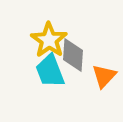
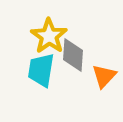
yellow star: moved 4 px up
cyan trapezoid: moved 9 px left, 1 px up; rotated 30 degrees clockwise
